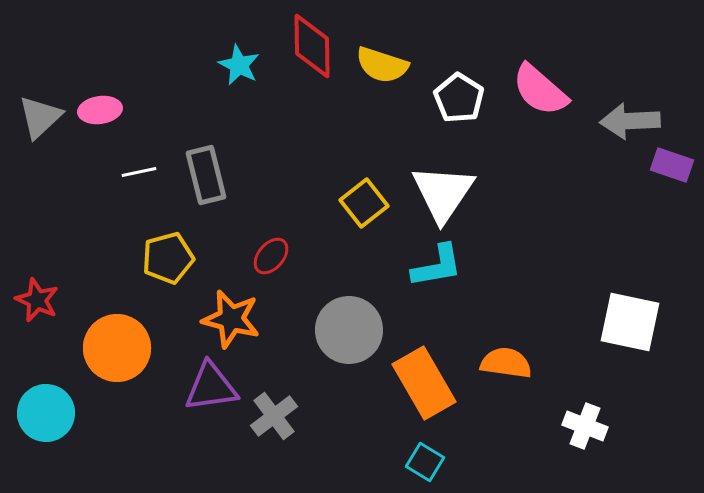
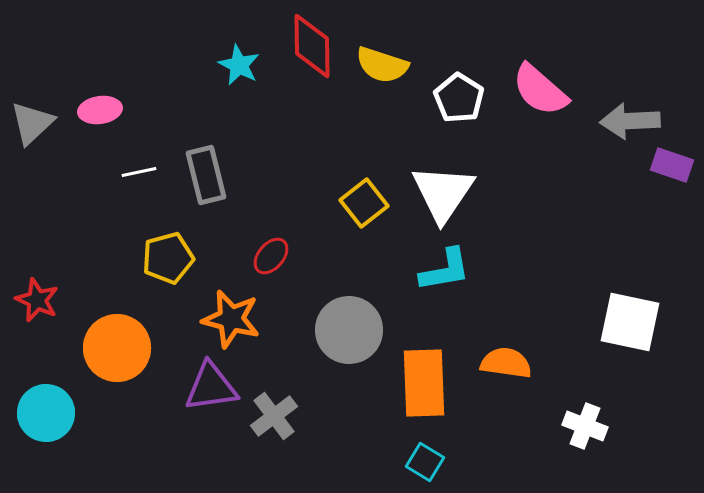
gray triangle: moved 8 px left, 6 px down
cyan L-shape: moved 8 px right, 4 px down
orange rectangle: rotated 28 degrees clockwise
